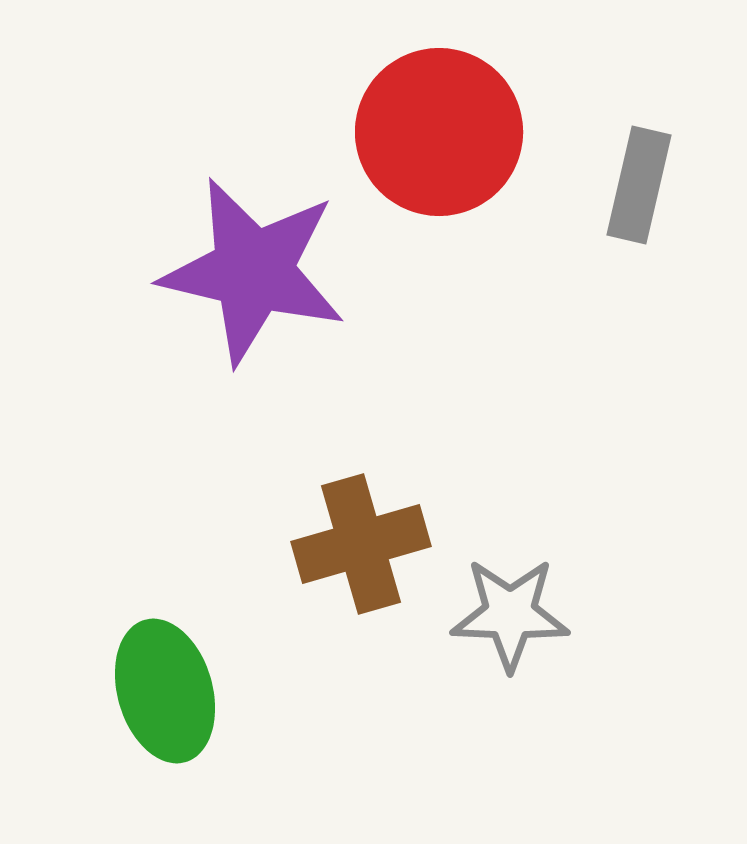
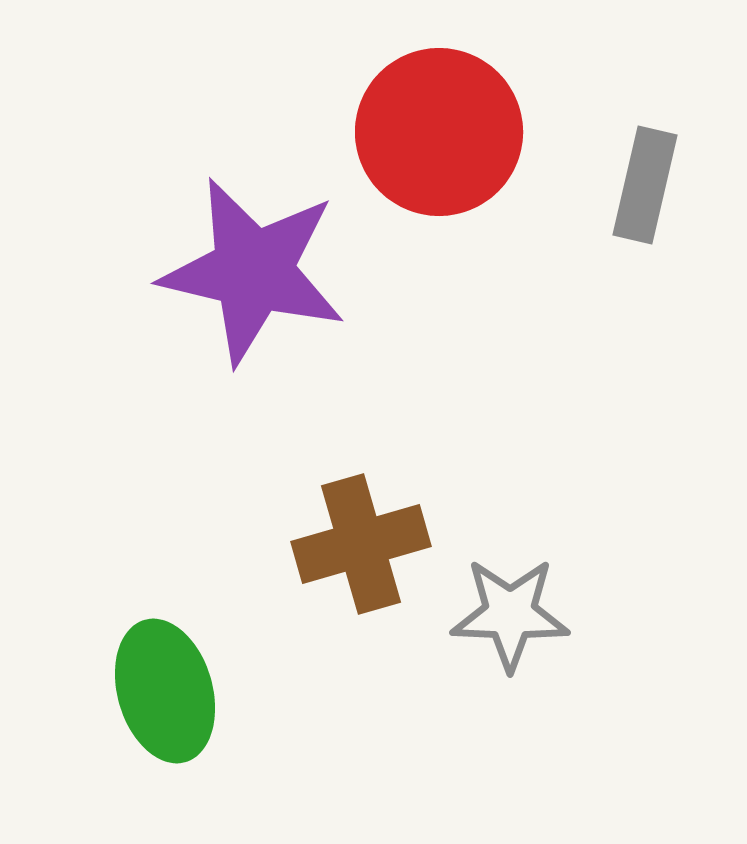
gray rectangle: moved 6 px right
